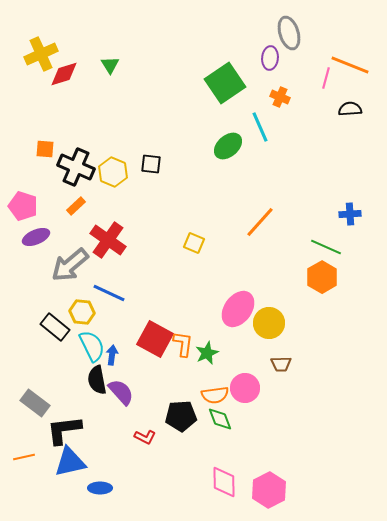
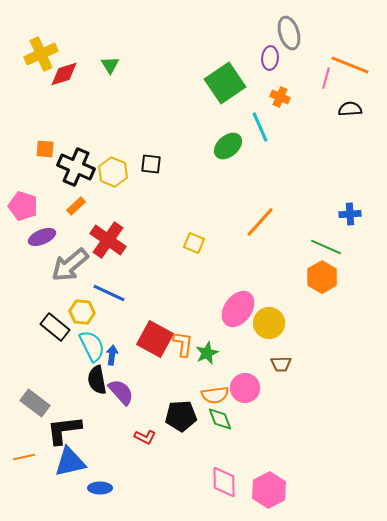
purple ellipse at (36, 237): moved 6 px right
